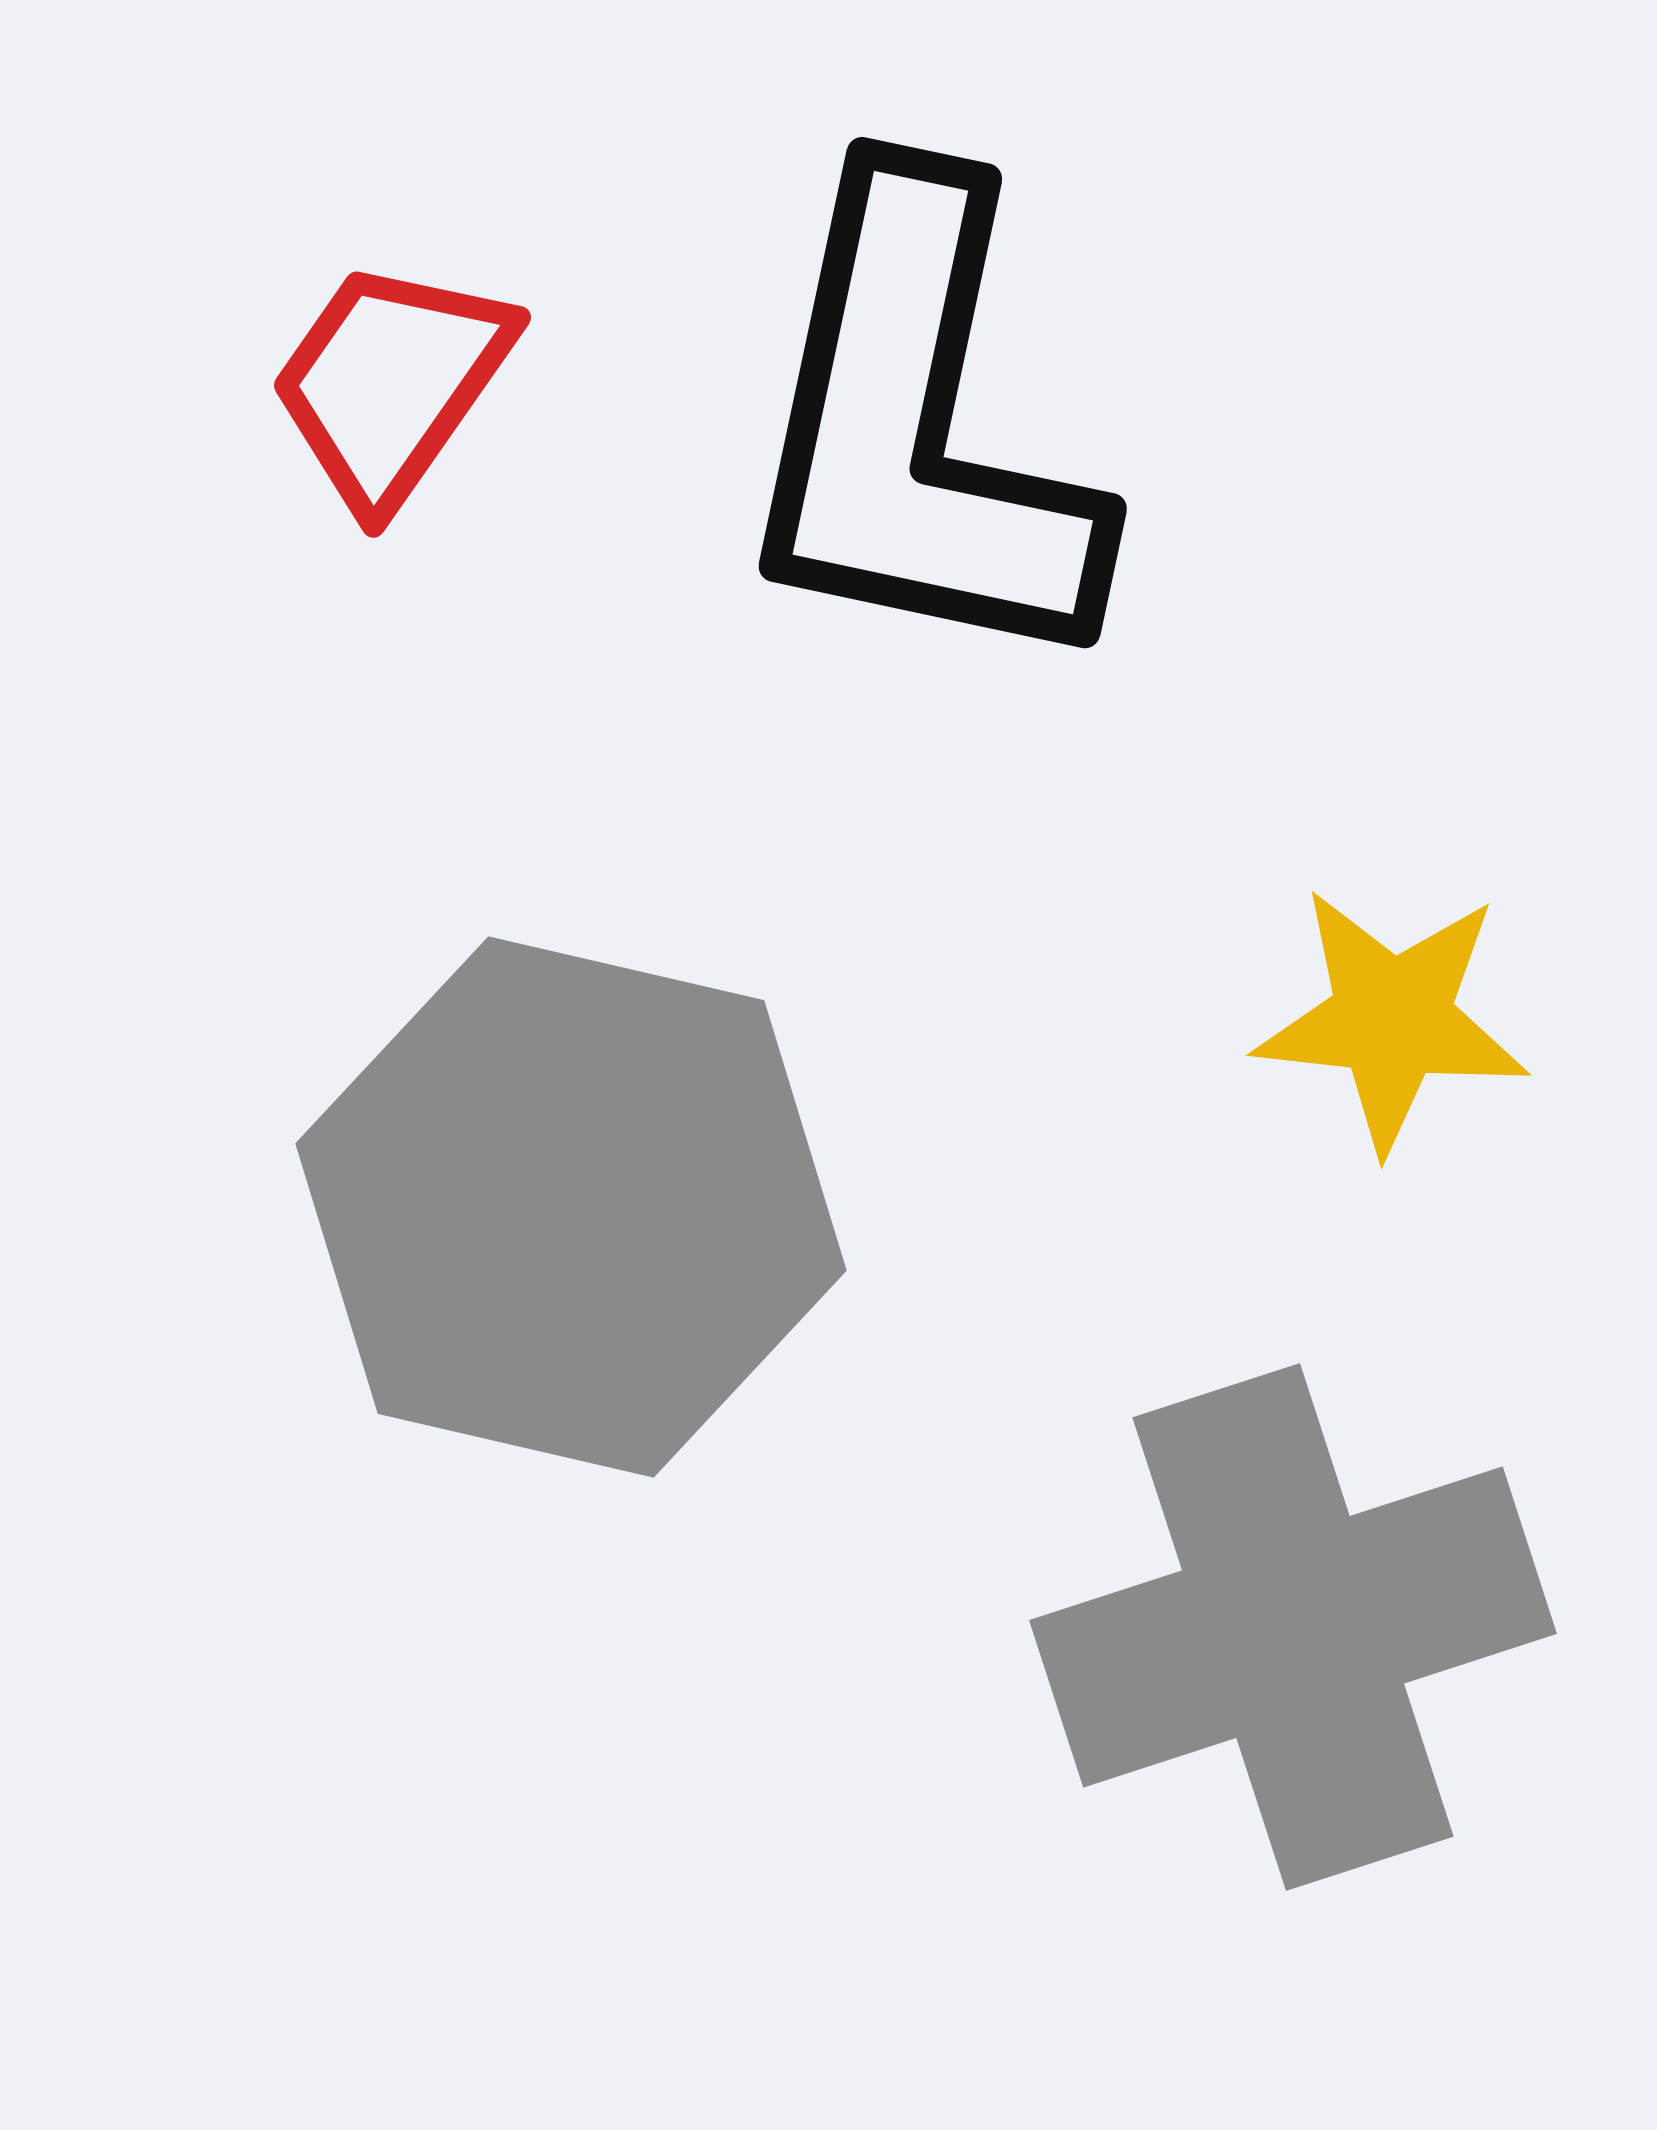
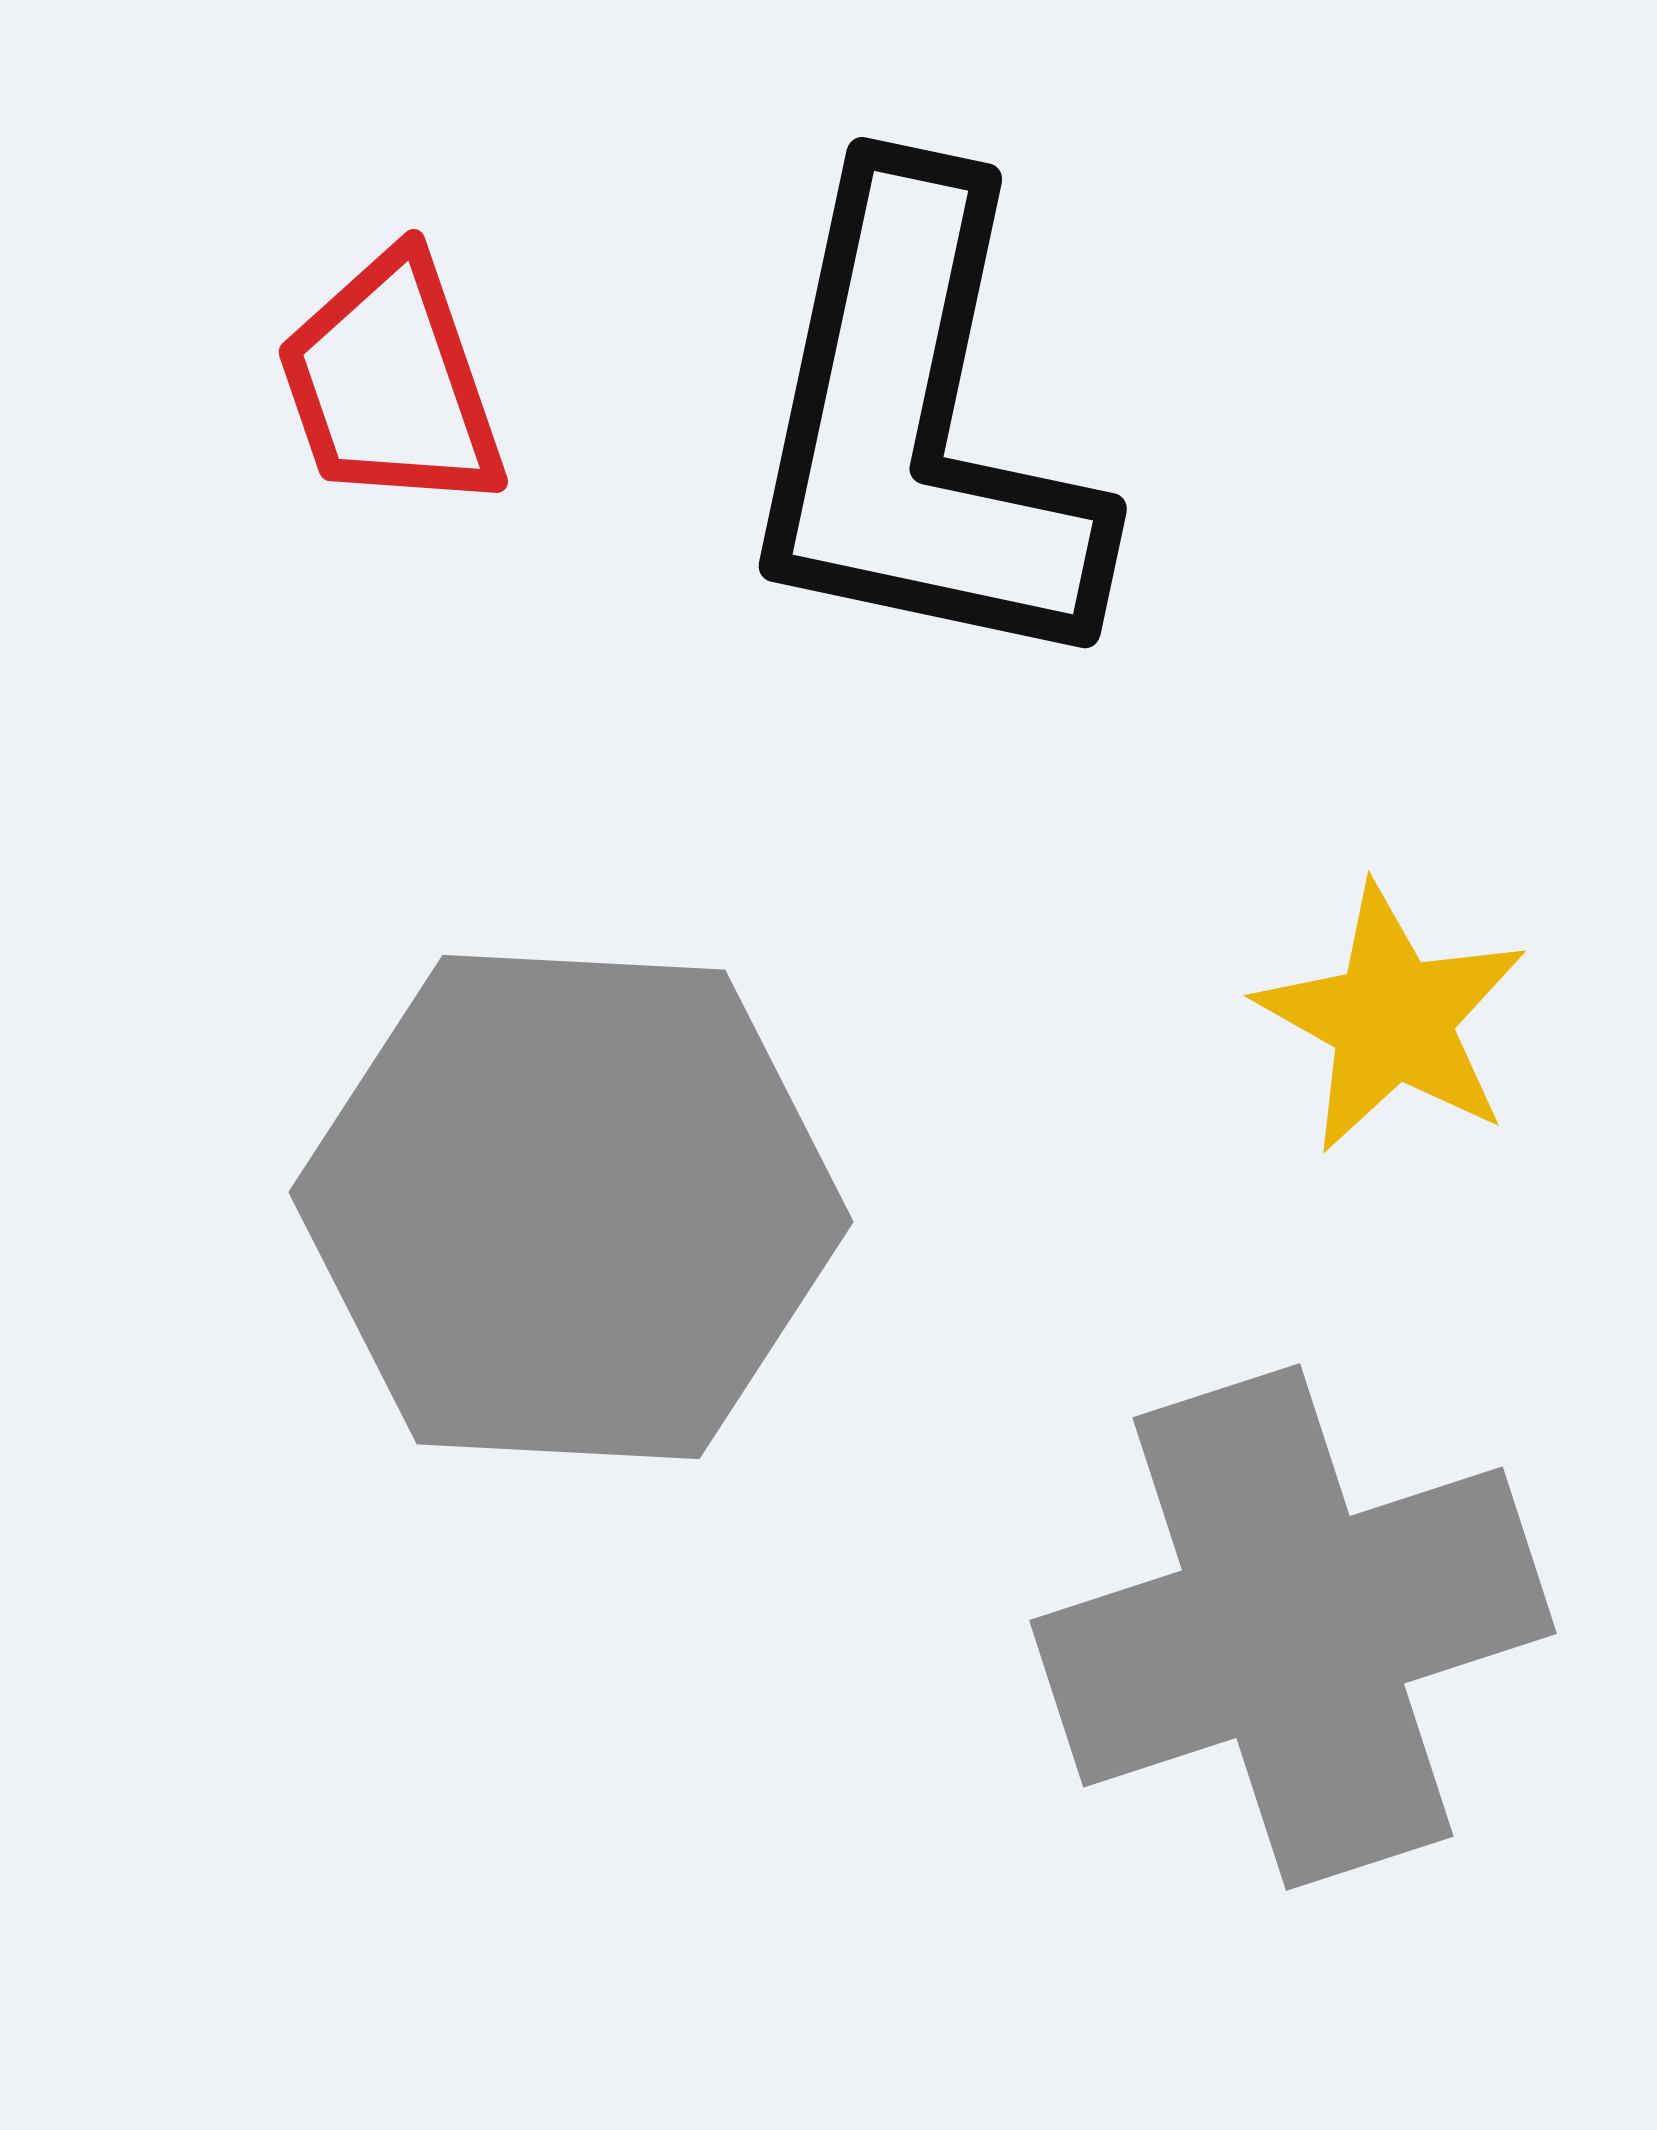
red trapezoid: rotated 54 degrees counterclockwise
yellow star: rotated 23 degrees clockwise
gray hexagon: rotated 10 degrees counterclockwise
